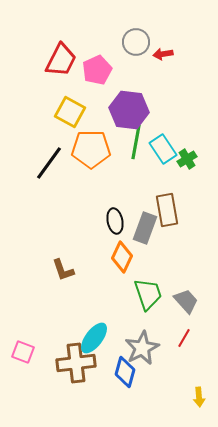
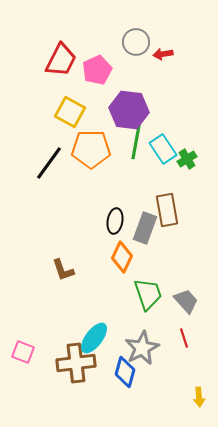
black ellipse: rotated 20 degrees clockwise
red line: rotated 48 degrees counterclockwise
